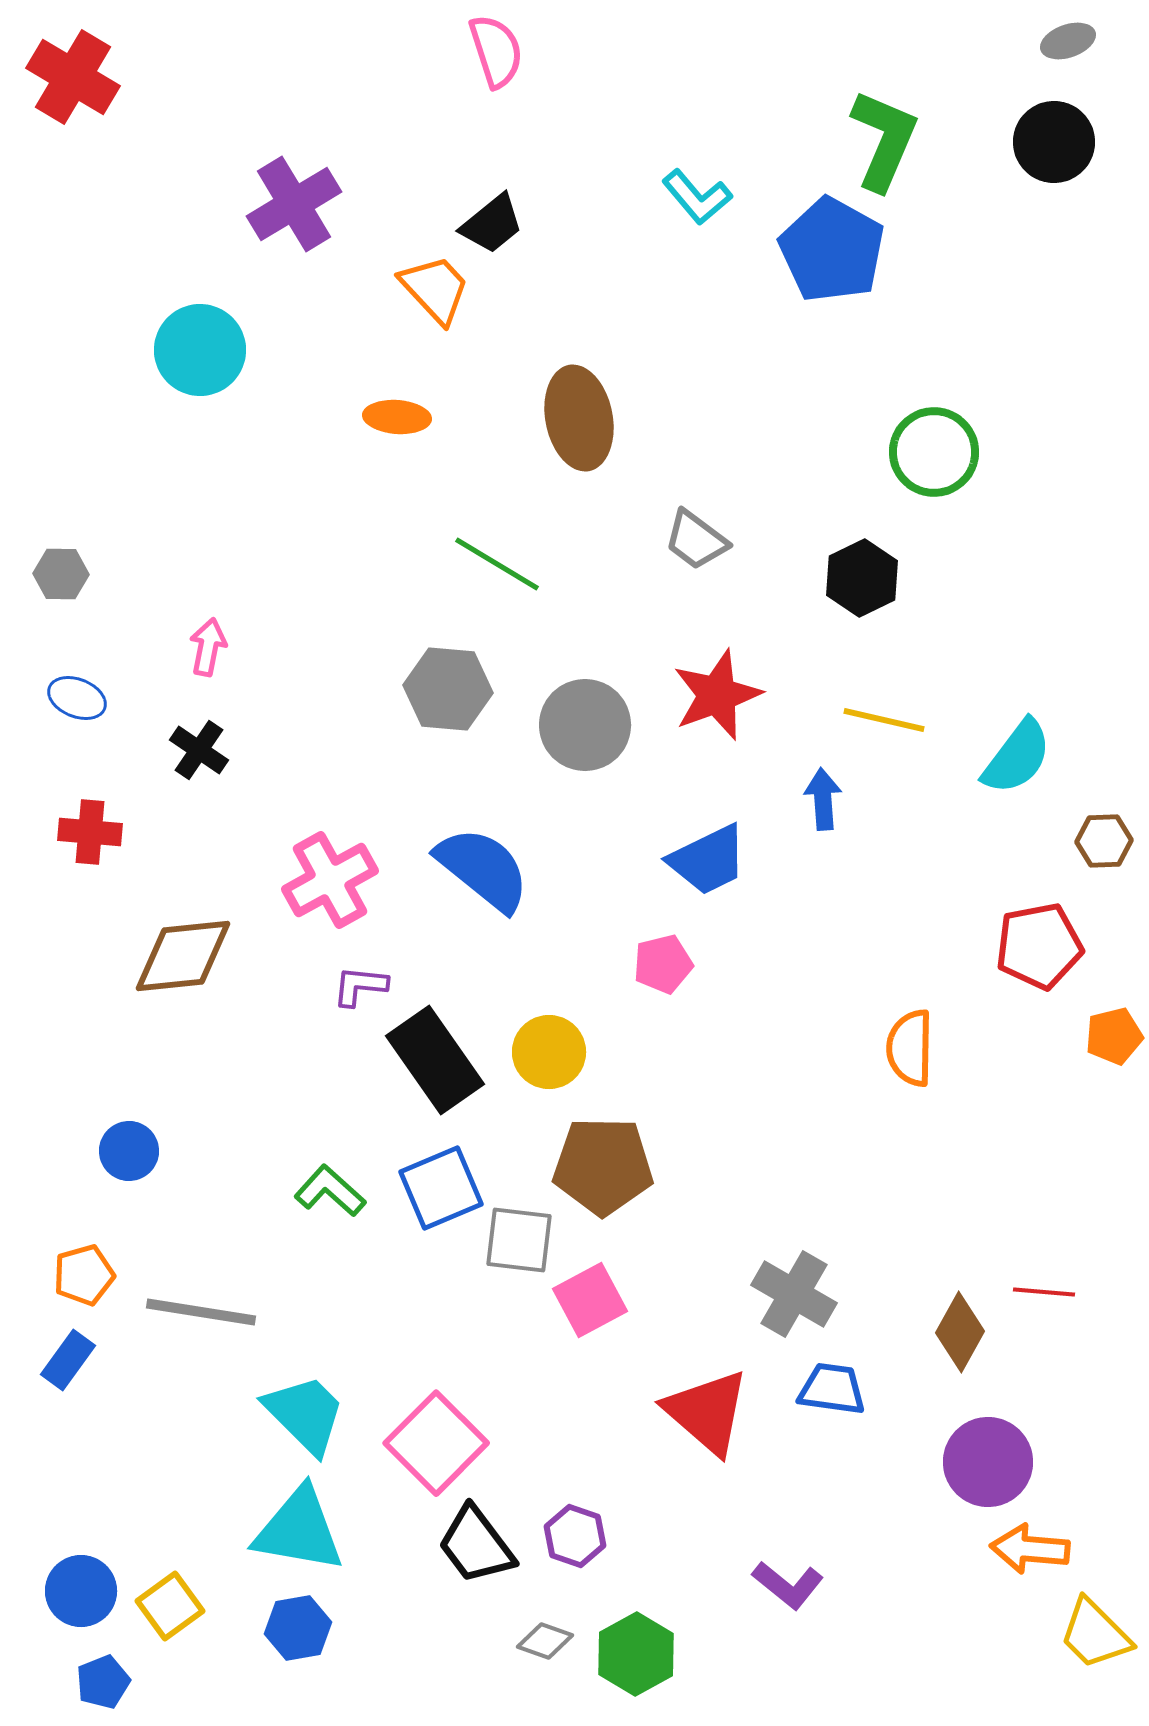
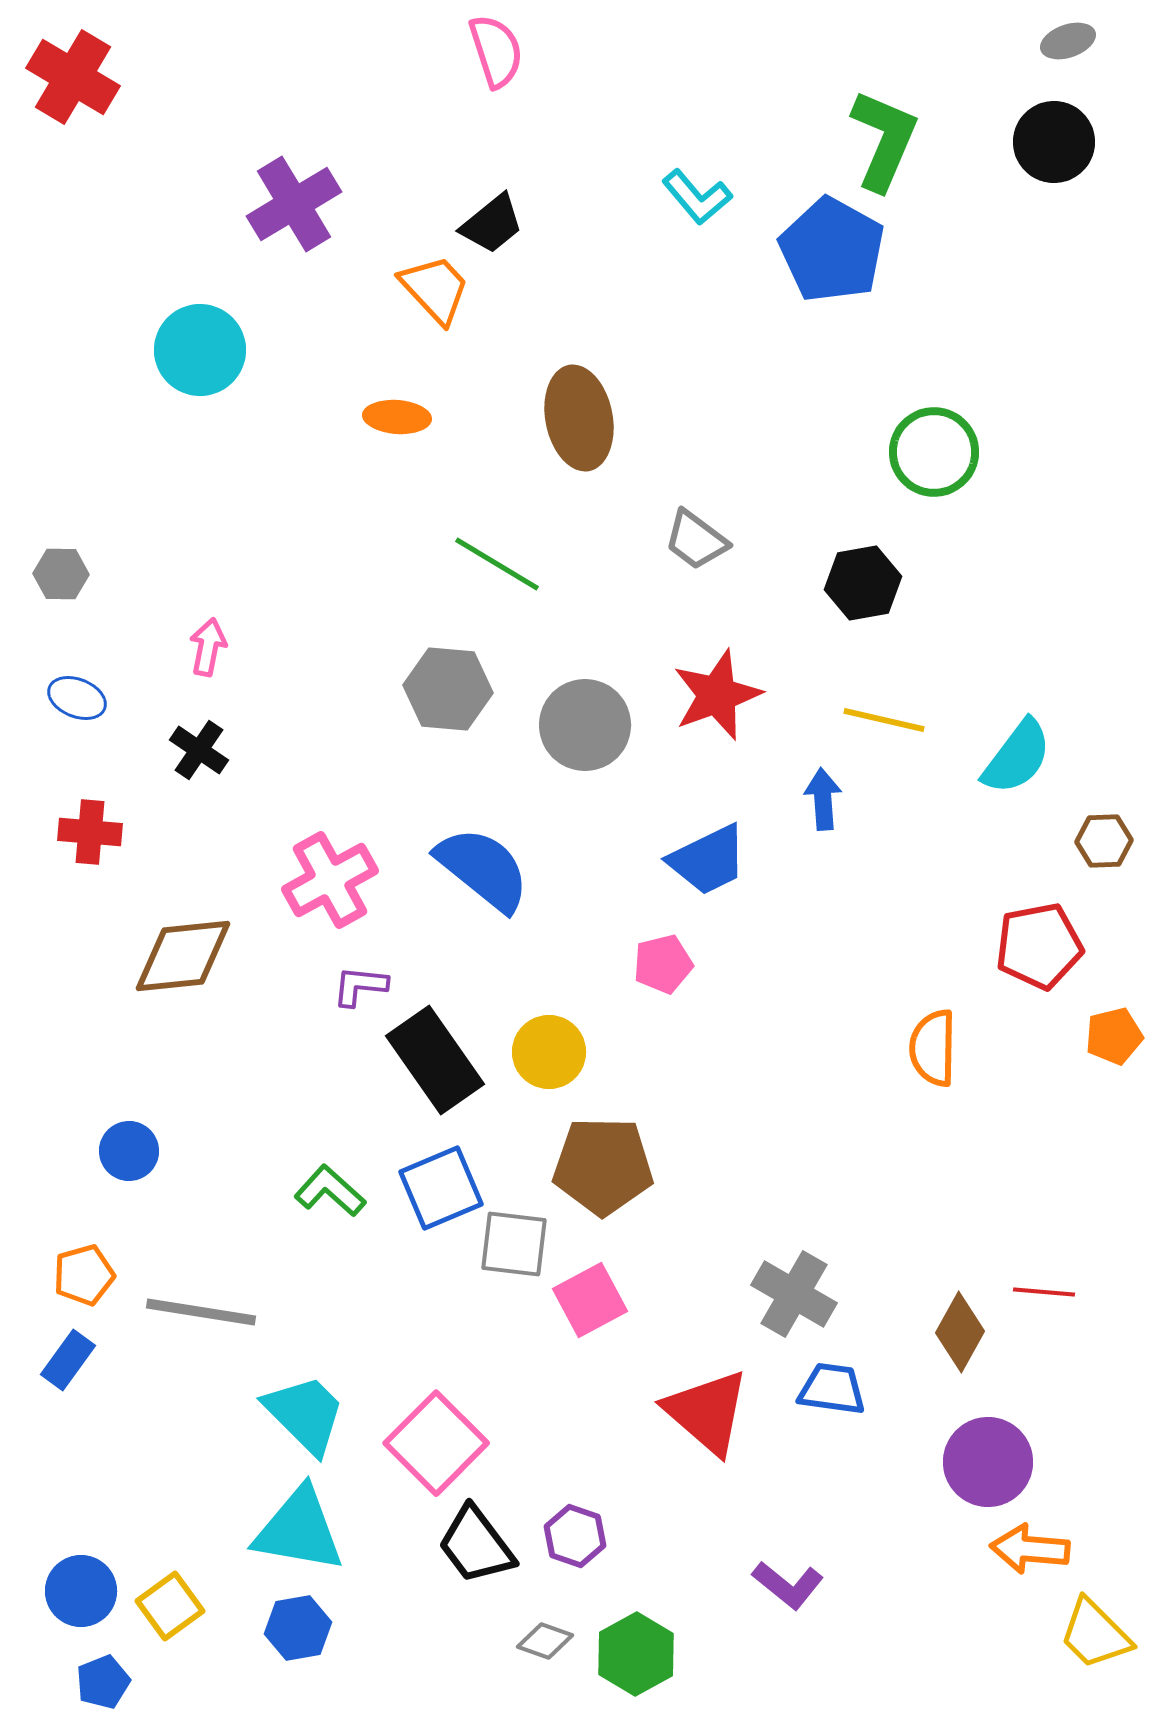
black hexagon at (862, 578): moved 1 px right, 5 px down; rotated 16 degrees clockwise
orange semicircle at (910, 1048): moved 23 px right
gray square at (519, 1240): moved 5 px left, 4 px down
